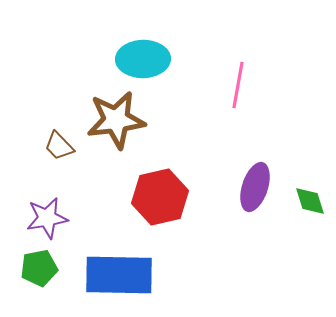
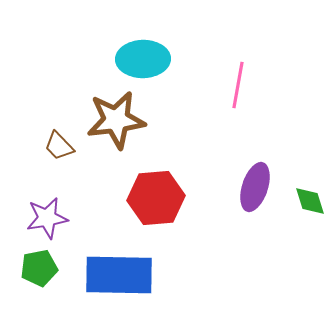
red hexagon: moved 4 px left, 1 px down; rotated 8 degrees clockwise
